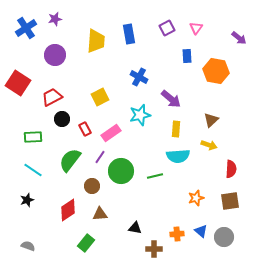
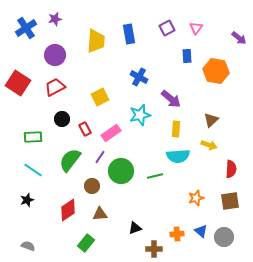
red trapezoid at (52, 97): moved 3 px right, 10 px up
black triangle at (135, 228): rotated 32 degrees counterclockwise
